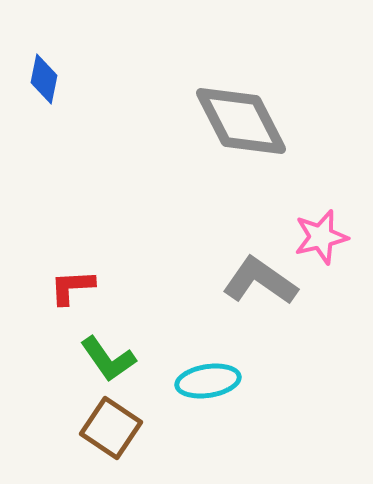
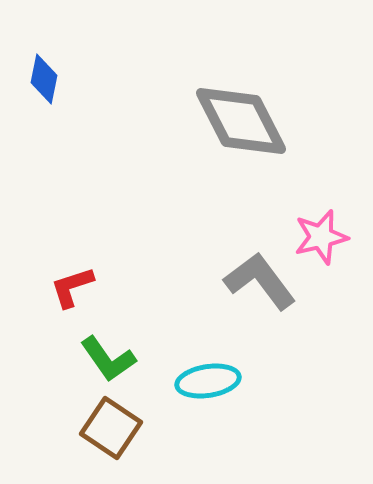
gray L-shape: rotated 18 degrees clockwise
red L-shape: rotated 15 degrees counterclockwise
